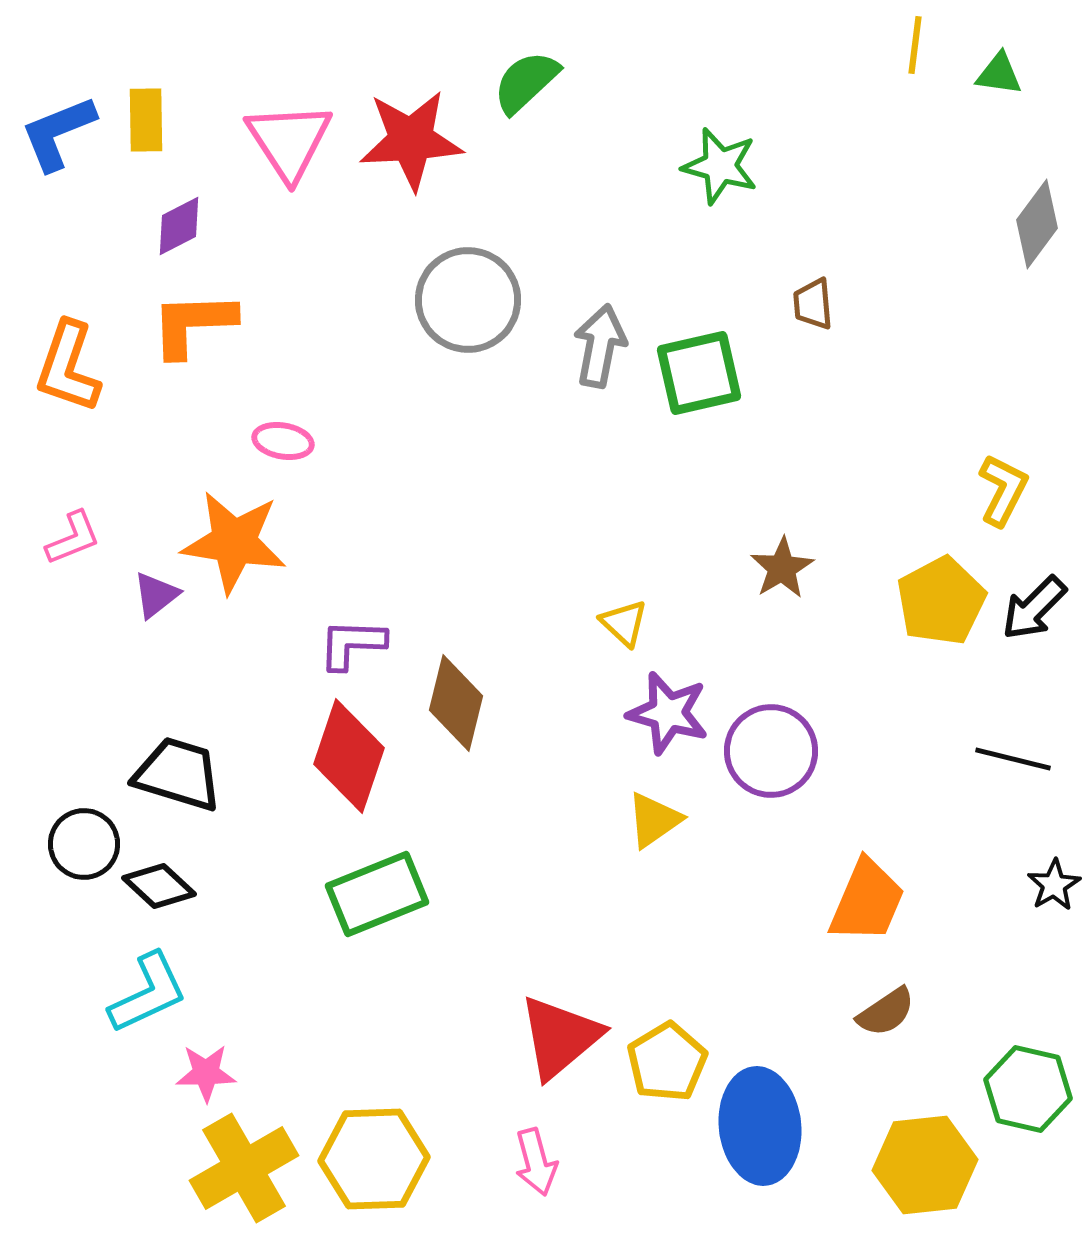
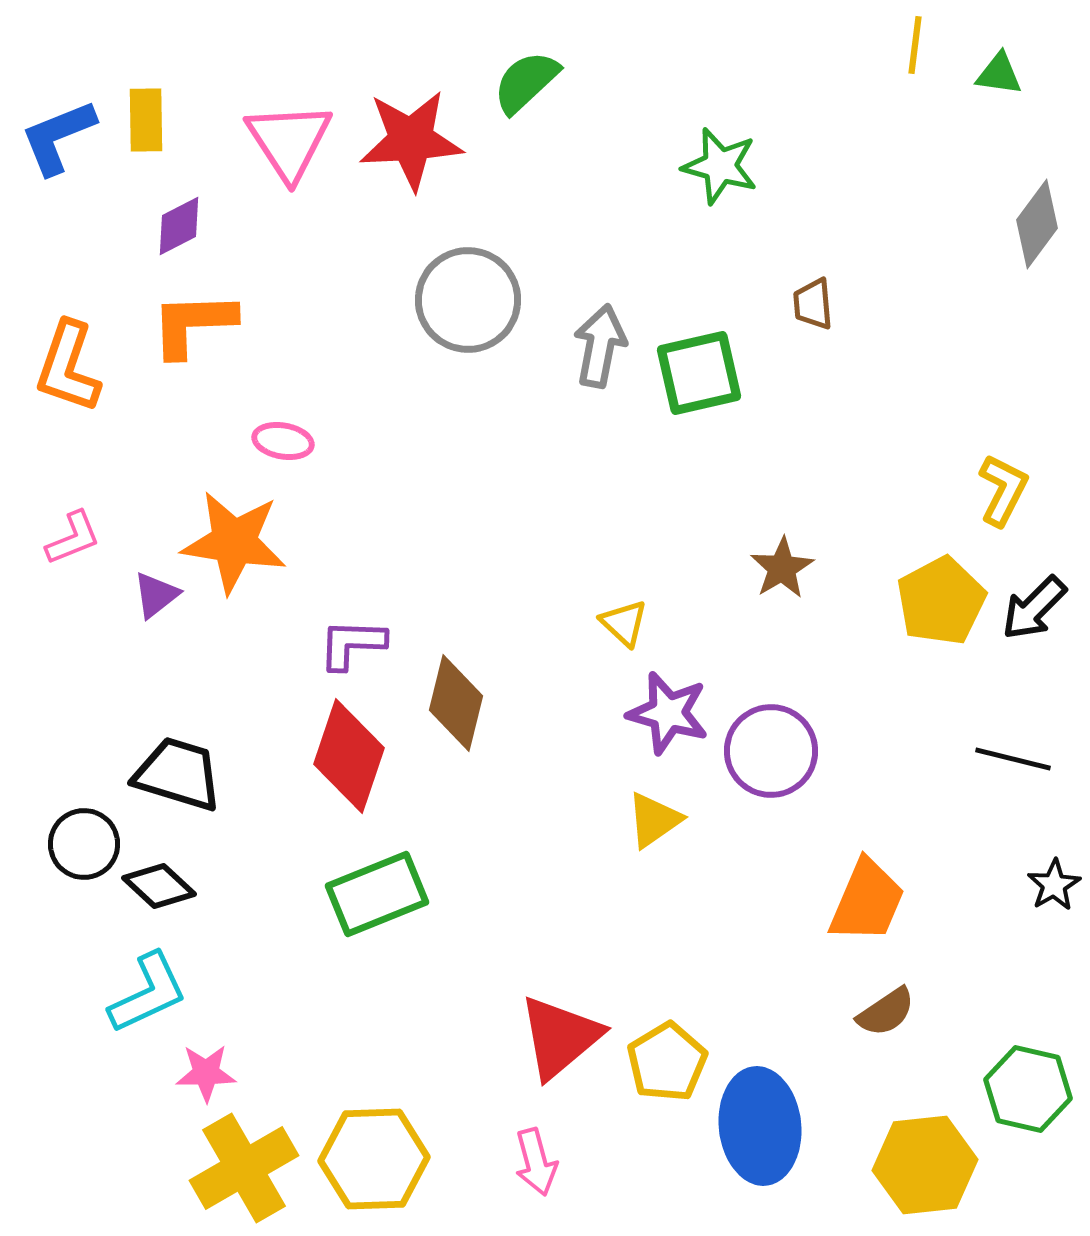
blue L-shape at (58, 133): moved 4 px down
